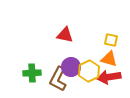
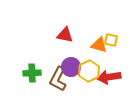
orange triangle: moved 10 px left, 14 px up
